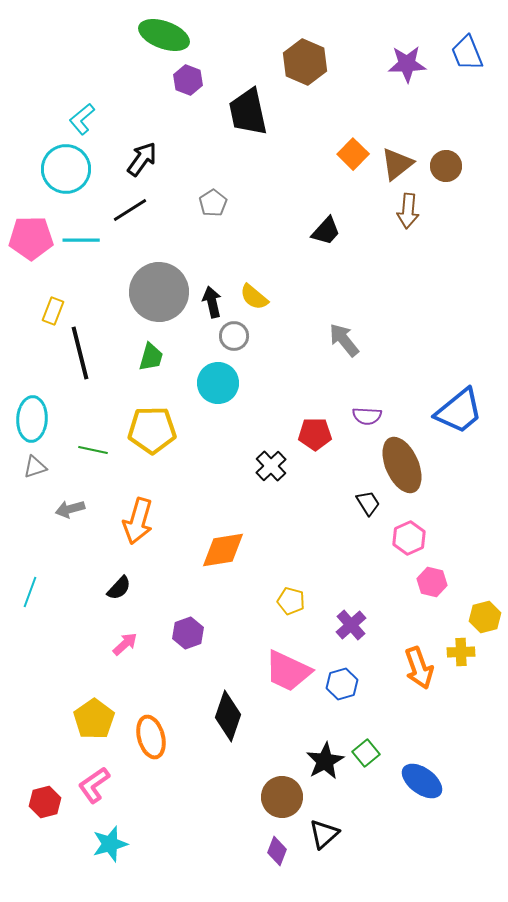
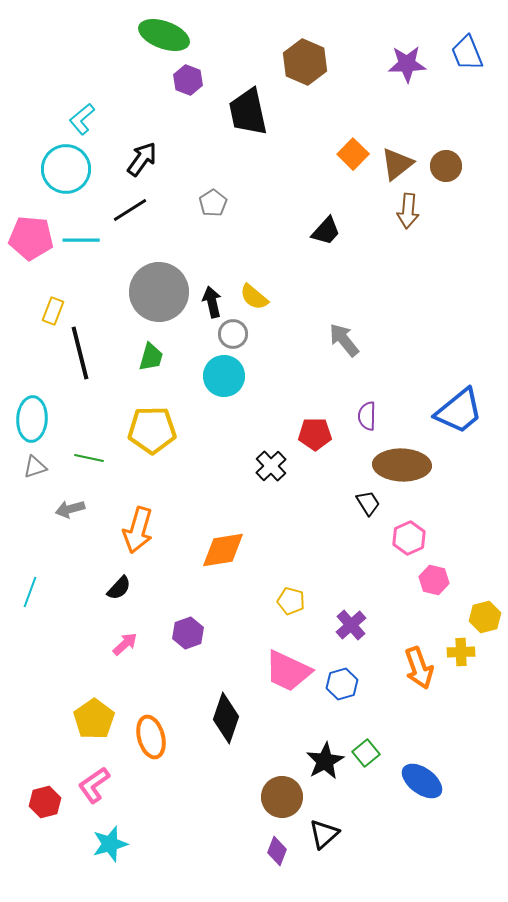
pink pentagon at (31, 238): rotated 6 degrees clockwise
gray circle at (234, 336): moved 1 px left, 2 px up
cyan circle at (218, 383): moved 6 px right, 7 px up
purple semicircle at (367, 416): rotated 88 degrees clockwise
green line at (93, 450): moved 4 px left, 8 px down
brown ellipse at (402, 465): rotated 64 degrees counterclockwise
orange arrow at (138, 521): moved 9 px down
pink hexagon at (432, 582): moved 2 px right, 2 px up
black diamond at (228, 716): moved 2 px left, 2 px down
